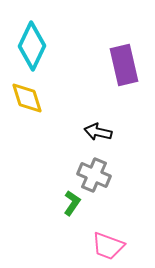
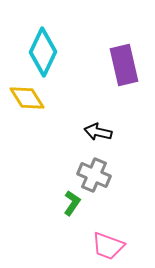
cyan diamond: moved 11 px right, 6 px down
yellow diamond: rotated 15 degrees counterclockwise
